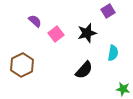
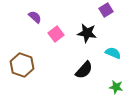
purple square: moved 2 px left, 1 px up
purple semicircle: moved 4 px up
black star: rotated 24 degrees clockwise
cyan semicircle: rotated 77 degrees counterclockwise
brown hexagon: rotated 15 degrees counterclockwise
green star: moved 7 px left, 2 px up
